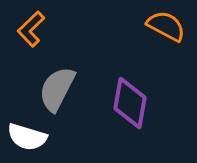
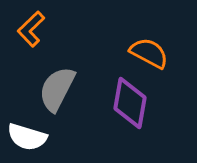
orange semicircle: moved 17 px left, 27 px down
